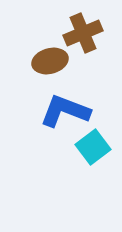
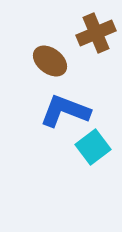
brown cross: moved 13 px right
brown ellipse: rotated 52 degrees clockwise
